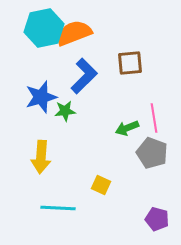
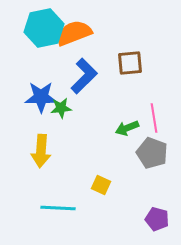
blue star: rotated 16 degrees clockwise
green star: moved 4 px left, 3 px up
yellow arrow: moved 6 px up
